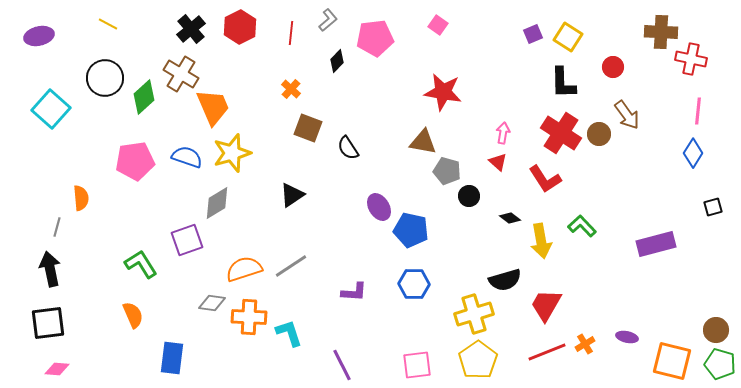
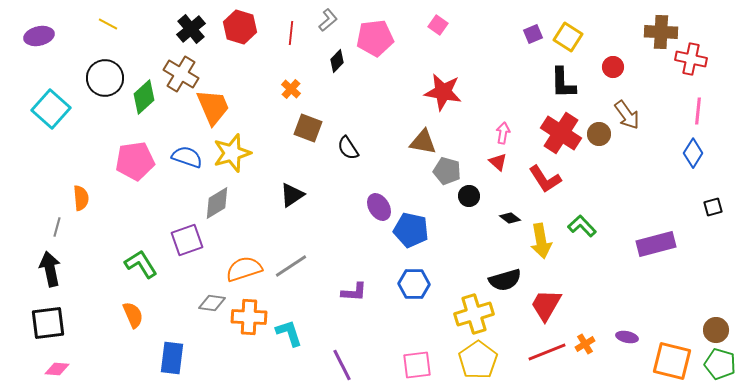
red hexagon at (240, 27): rotated 16 degrees counterclockwise
